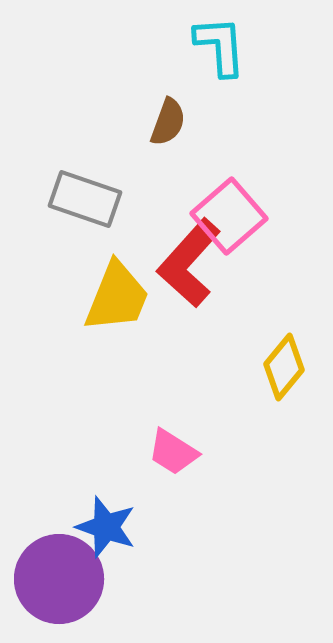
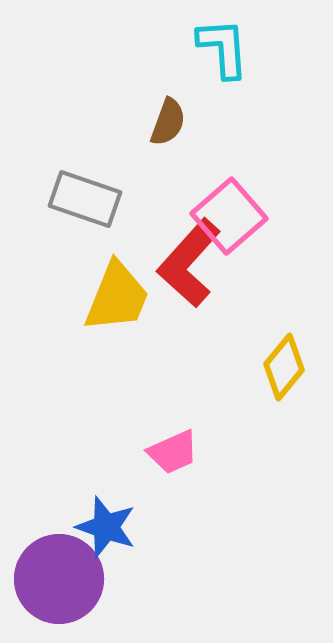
cyan L-shape: moved 3 px right, 2 px down
pink trapezoid: rotated 56 degrees counterclockwise
